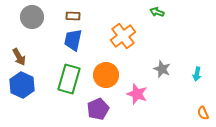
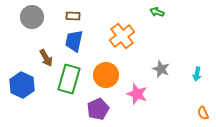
orange cross: moved 1 px left
blue trapezoid: moved 1 px right, 1 px down
brown arrow: moved 27 px right, 1 px down
gray star: moved 1 px left
